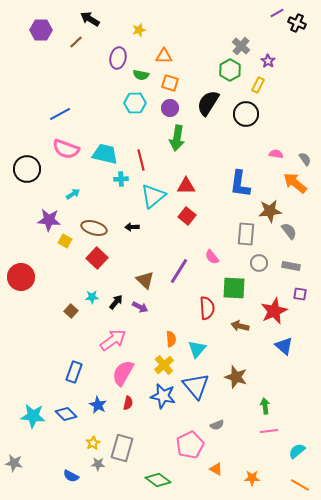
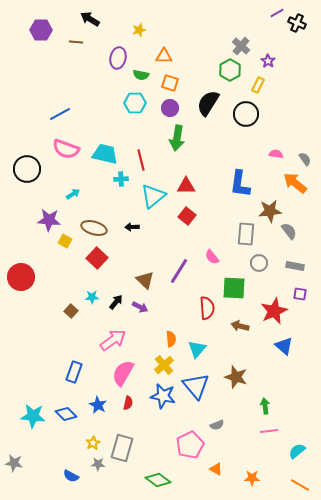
brown line at (76, 42): rotated 48 degrees clockwise
gray rectangle at (291, 266): moved 4 px right
